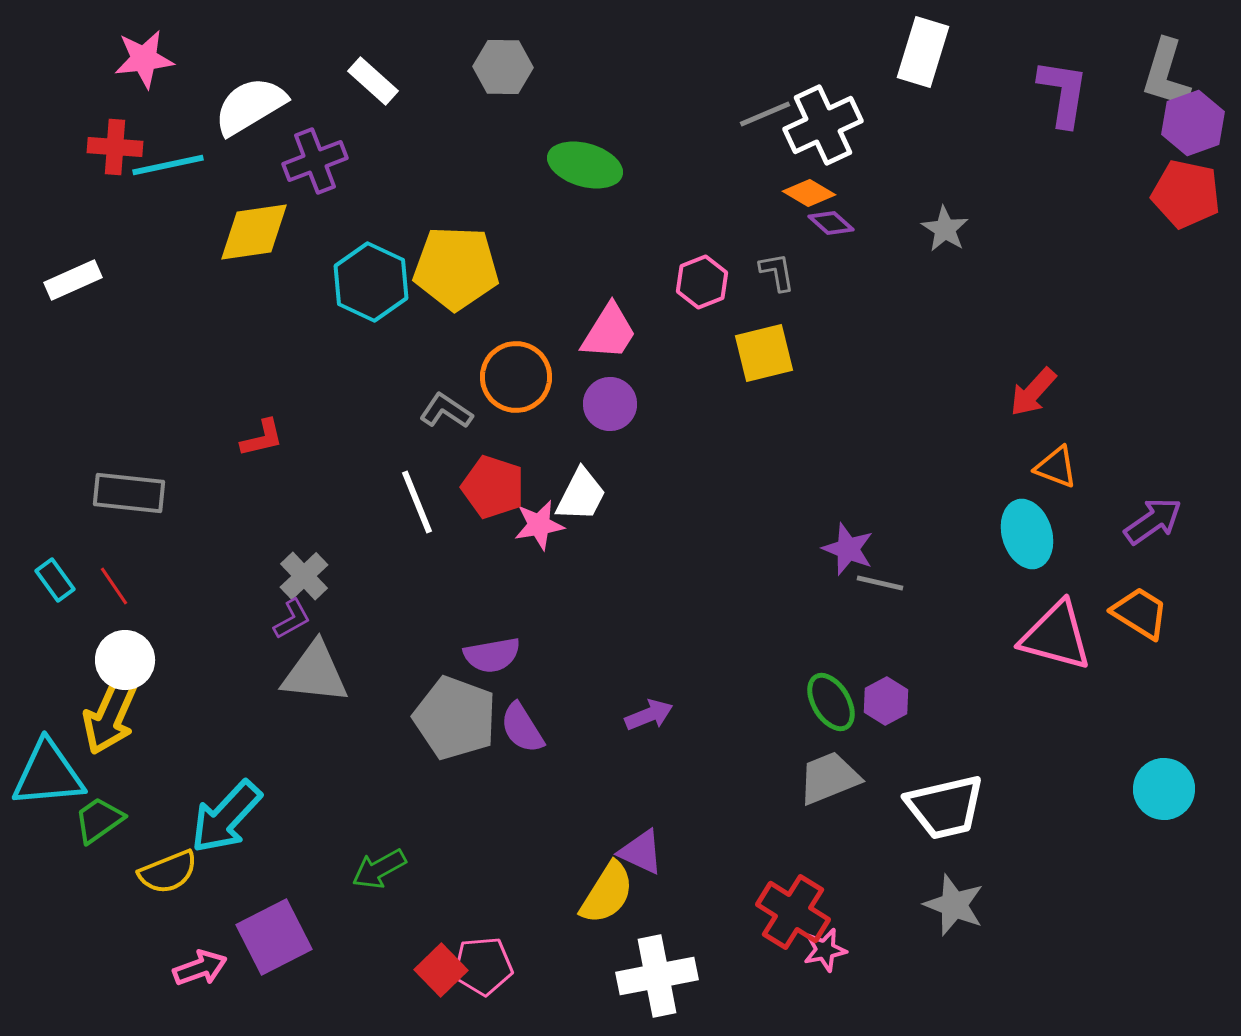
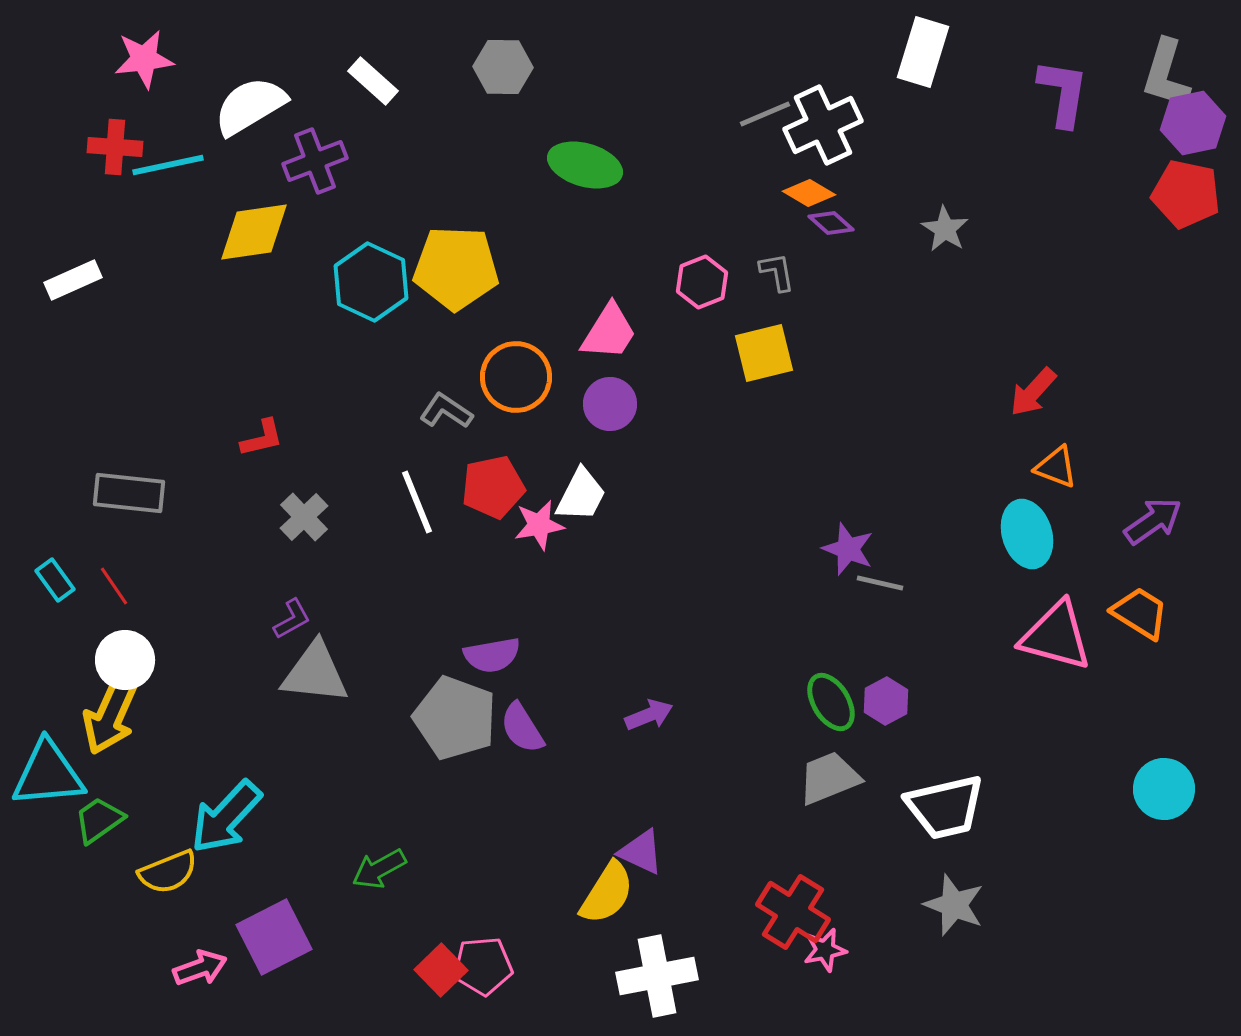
purple hexagon at (1193, 123): rotated 8 degrees clockwise
red pentagon at (493, 487): rotated 30 degrees counterclockwise
gray cross at (304, 576): moved 59 px up
